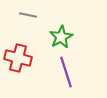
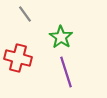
gray line: moved 3 px left, 1 px up; rotated 42 degrees clockwise
green star: rotated 10 degrees counterclockwise
